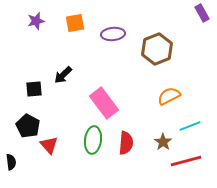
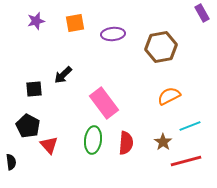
brown hexagon: moved 4 px right, 2 px up; rotated 12 degrees clockwise
